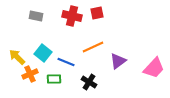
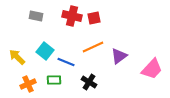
red square: moved 3 px left, 5 px down
cyan square: moved 2 px right, 2 px up
purple triangle: moved 1 px right, 5 px up
pink trapezoid: moved 2 px left, 1 px down
orange cross: moved 2 px left, 10 px down
green rectangle: moved 1 px down
